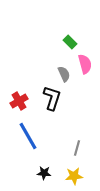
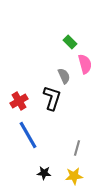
gray semicircle: moved 2 px down
blue line: moved 1 px up
